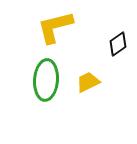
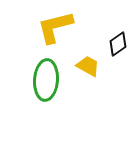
yellow trapezoid: moved 16 px up; rotated 55 degrees clockwise
